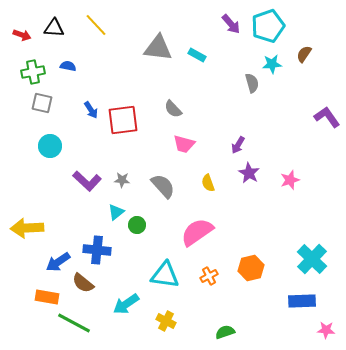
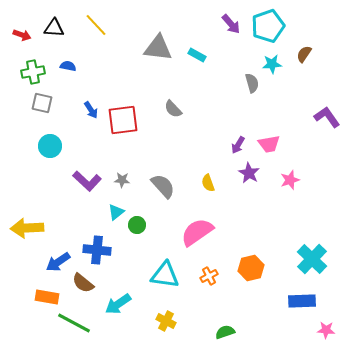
pink trapezoid at (184, 144): moved 85 px right; rotated 25 degrees counterclockwise
cyan arrow at (126, 304): moved 8 px left
